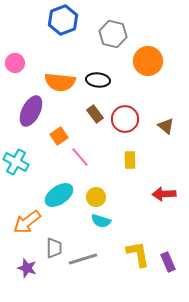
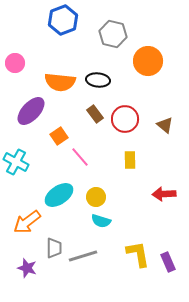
purple ellipse: rotated 16 degrees clockwise
brown triangle: moved 1 px left, 1 px up
gray line: moved 3 px up
